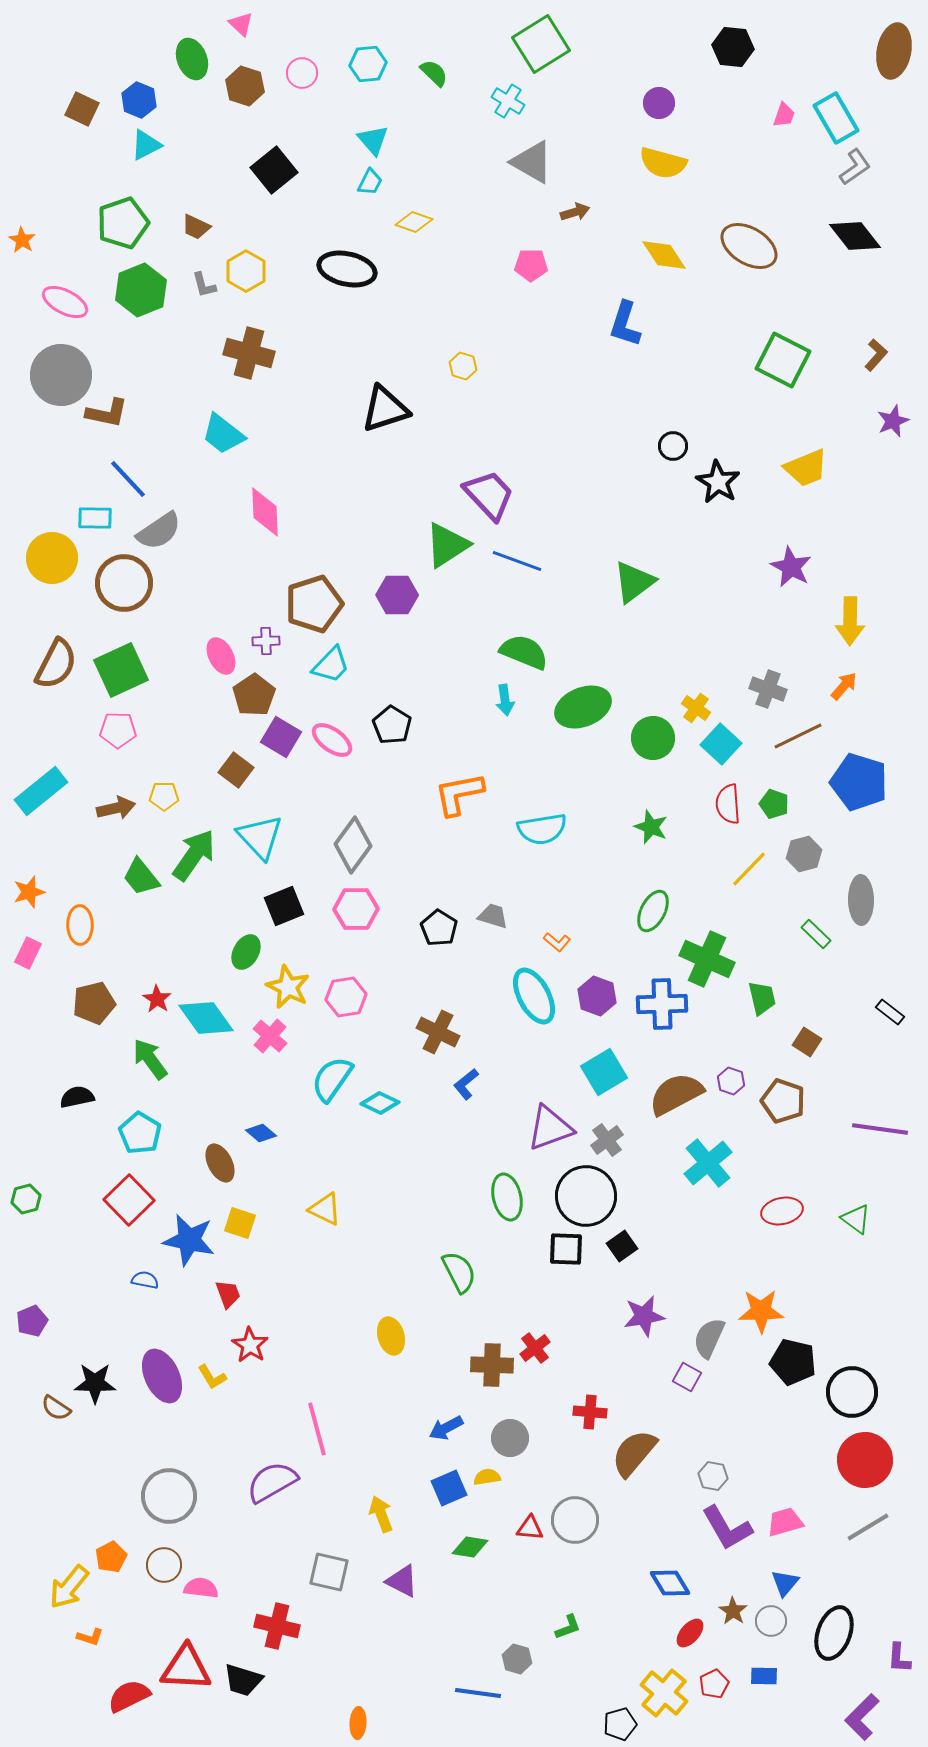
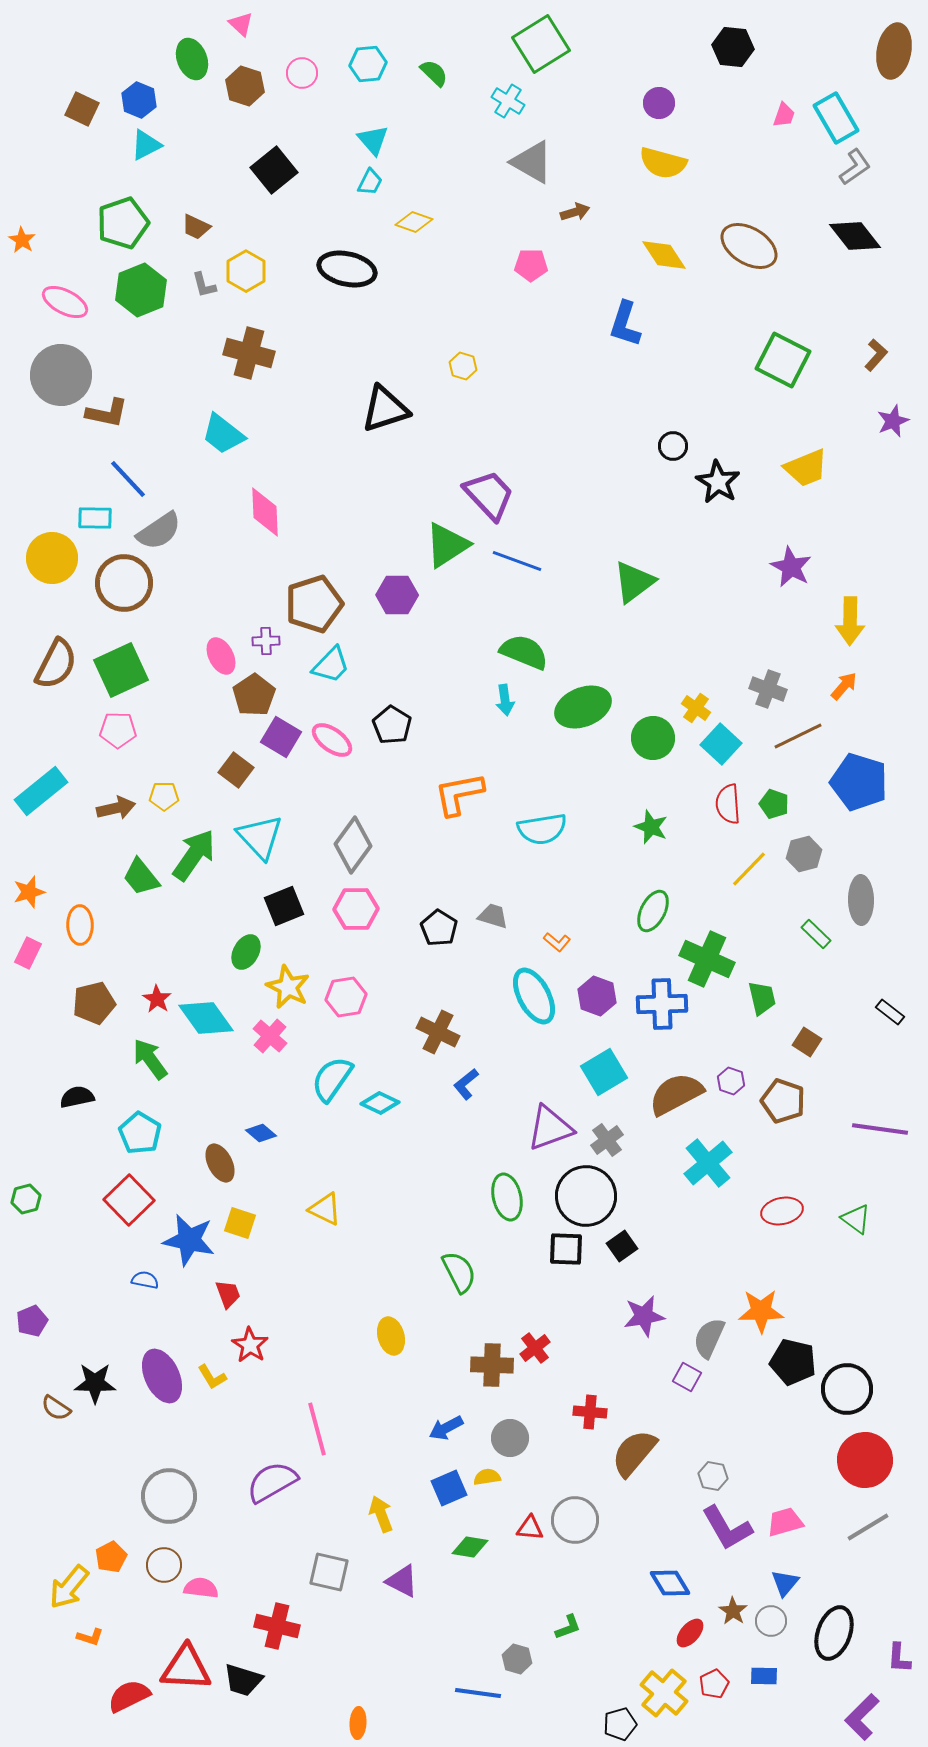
black circle at (852, 1392): moved 5 px left, 3 px up
